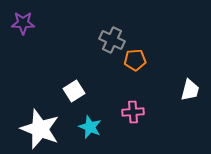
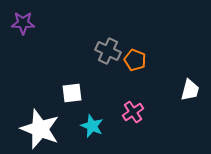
gray cross: moved 4 px left, 11 px down
orange pentagon: rotated 25 degrees clockwise
white square: moved 2 px left, 2 px down; rotated 25 degrees clockwise
pink cross: rotated 30 degrees counterclockwise
cyan star: moved 2 px right, 1 px up
